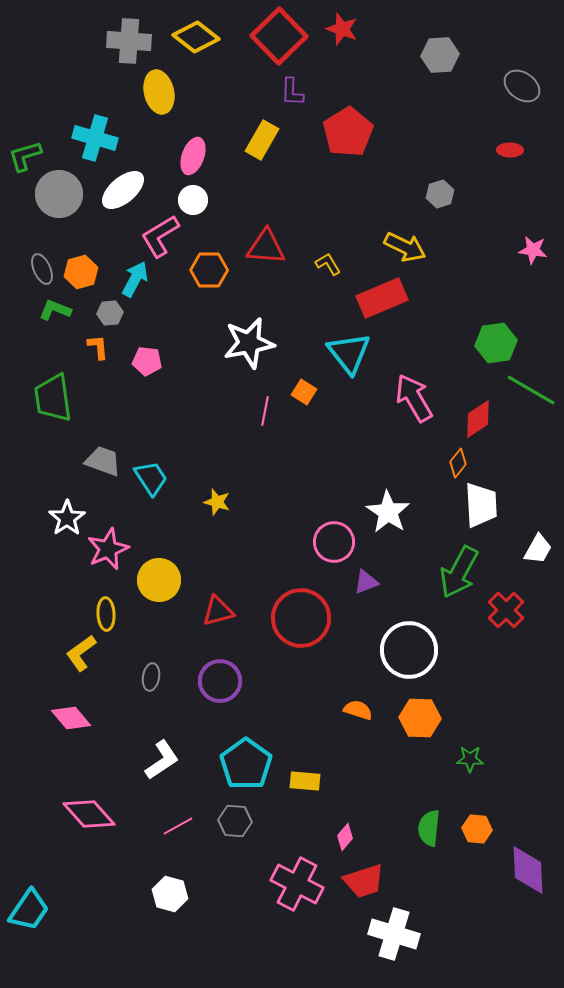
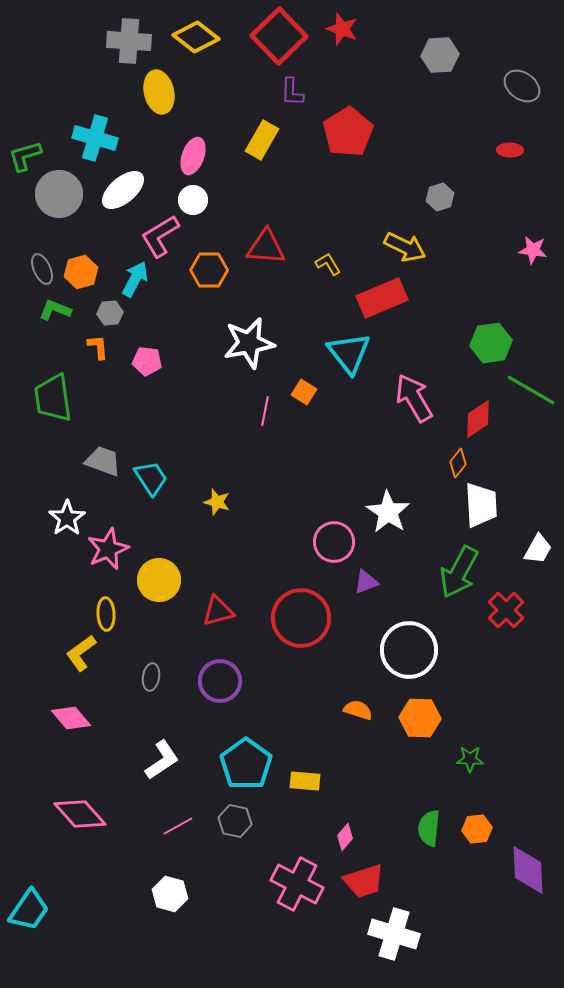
gray hexagon at (440, 194): moved 3 px down
green hexagon at (496, 343): moved 5 px left
pink diamond at (89, 814): moved 9 px left
gray hexagon at (235, 821): rotated 8 degrees clockwise
orange hexagon at (477, 829): rotated 12 degrees counterclockwise
